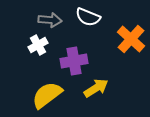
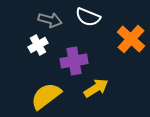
gray arrow: rotated 10 degrees clockwise
yellow semicircle: moved 1 px left, 1 px down
